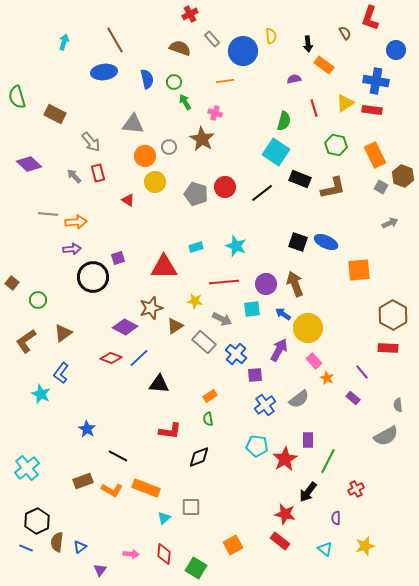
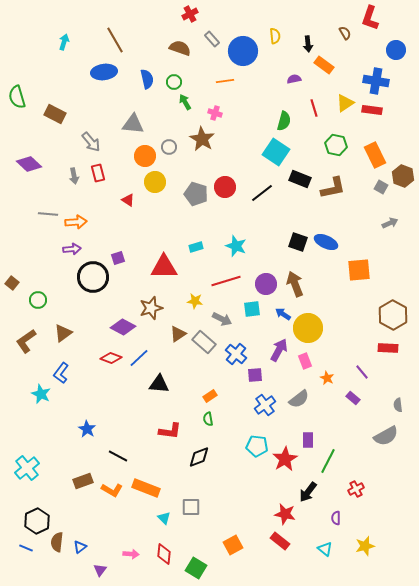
yellow semicircle at (271, 36): moved 4 px right
gray arrow at (74, 176): rotated 147 degrees counterclockwise
red line at (224, 282): moved 2 px right, 1 px up; rotated 12 degrees counterclockwise
brown triangle at (175, 326): moved 3 px right, 8 px down
purple diamond at (125, 327): moved 2 px left
pink rectangle at (314, 361): moved 9 px left; rotated 21 degrees clockwise
cyan triangle at (164, 518): rotated 32 degrees counterclockwise
